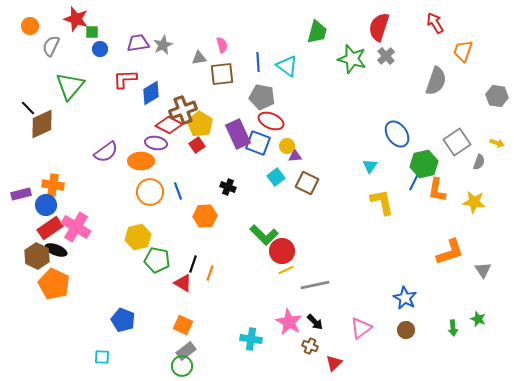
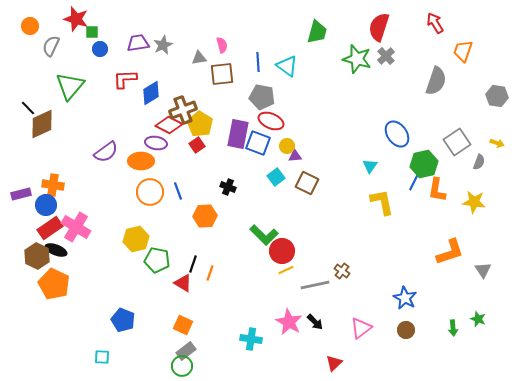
green star at (352, 59): moved 5 px right
purple rectangle at (238, 134): rotated 36 degrees clockwise
yellow hexagon at (138, 237): moved 2 px left, 2 px down
brown cross at (310, 346): moved 32 px right, 75 px up; rotated 14 degrees clockwise
